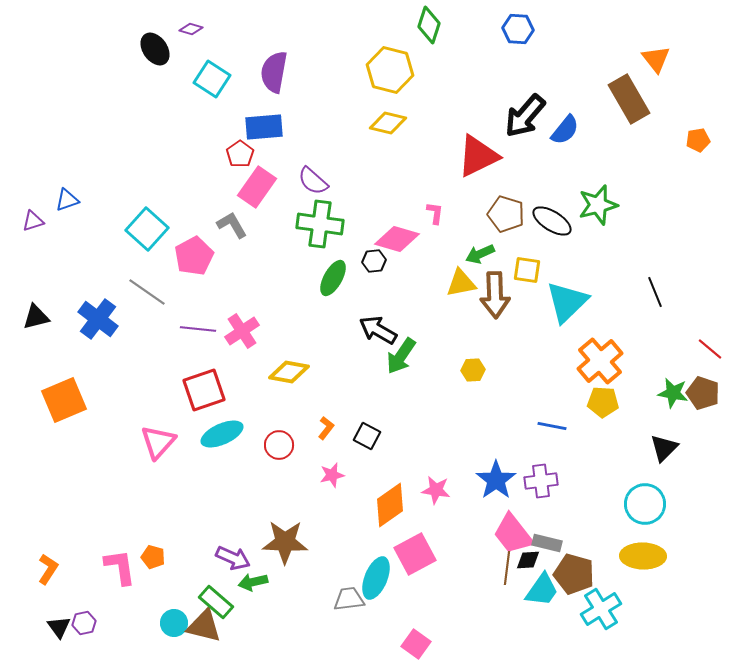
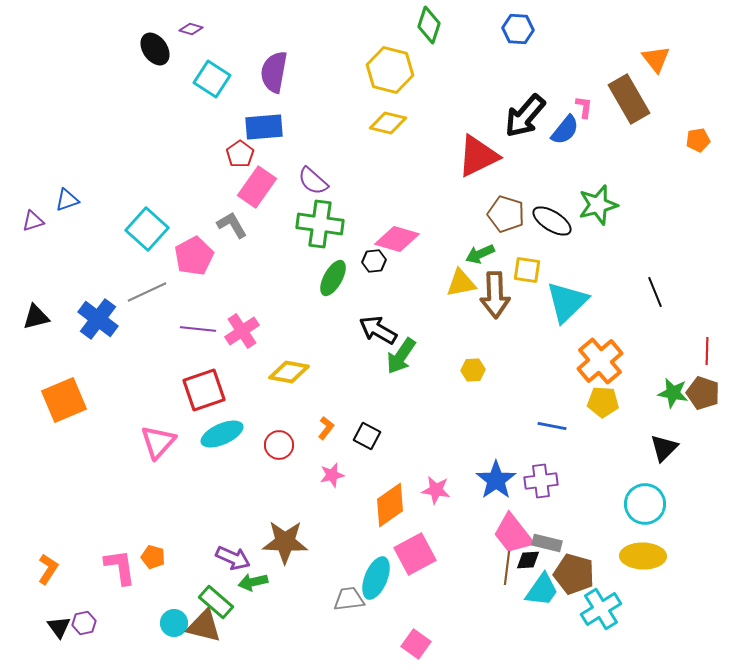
pink L-shape at (435, 213): moved 149 px right, 106 px up
gray line at (147, 292): rotated 60 degrees counterclockwise
red line at (710, 349): moved 3 px left, 2 px down; rotated 52 degrees clockwise
